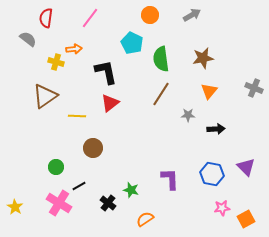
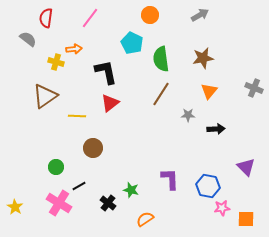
gray arrow: moved 8 px right
blue hexagon: moved 4 px left, 12 px down
orange square: rotated 30 degrees clockwise
